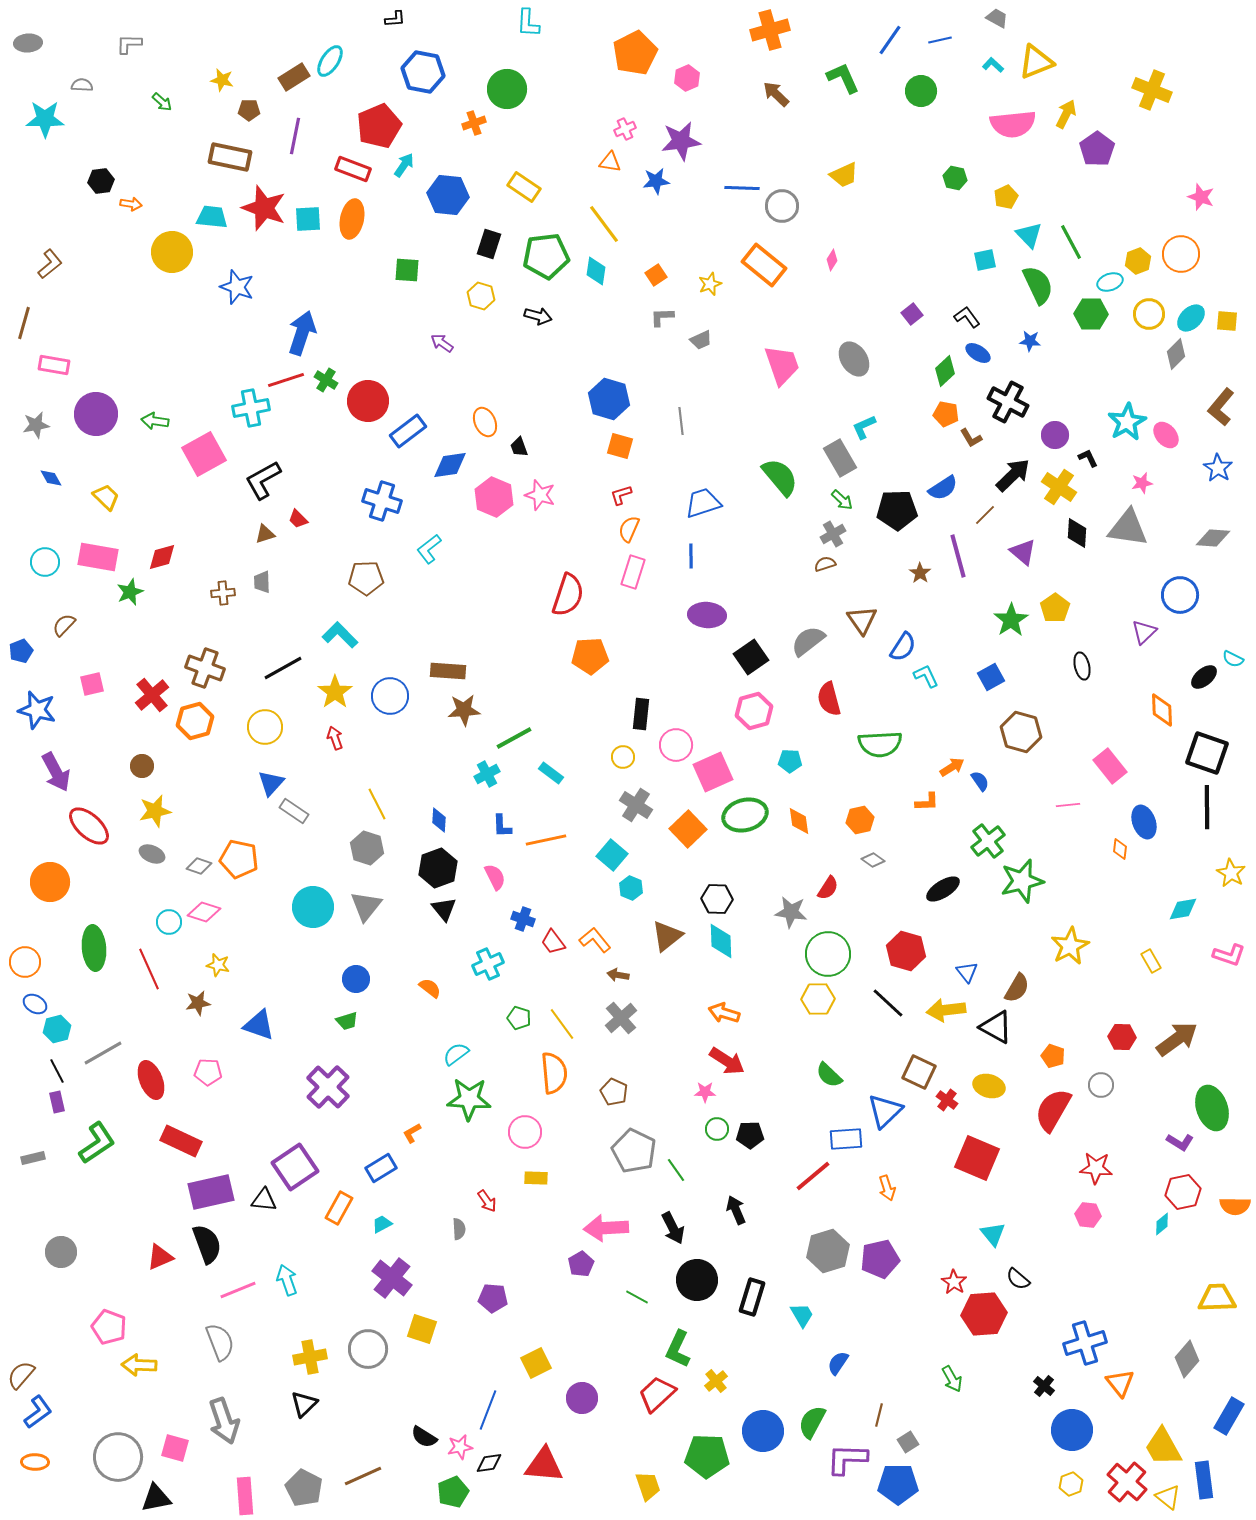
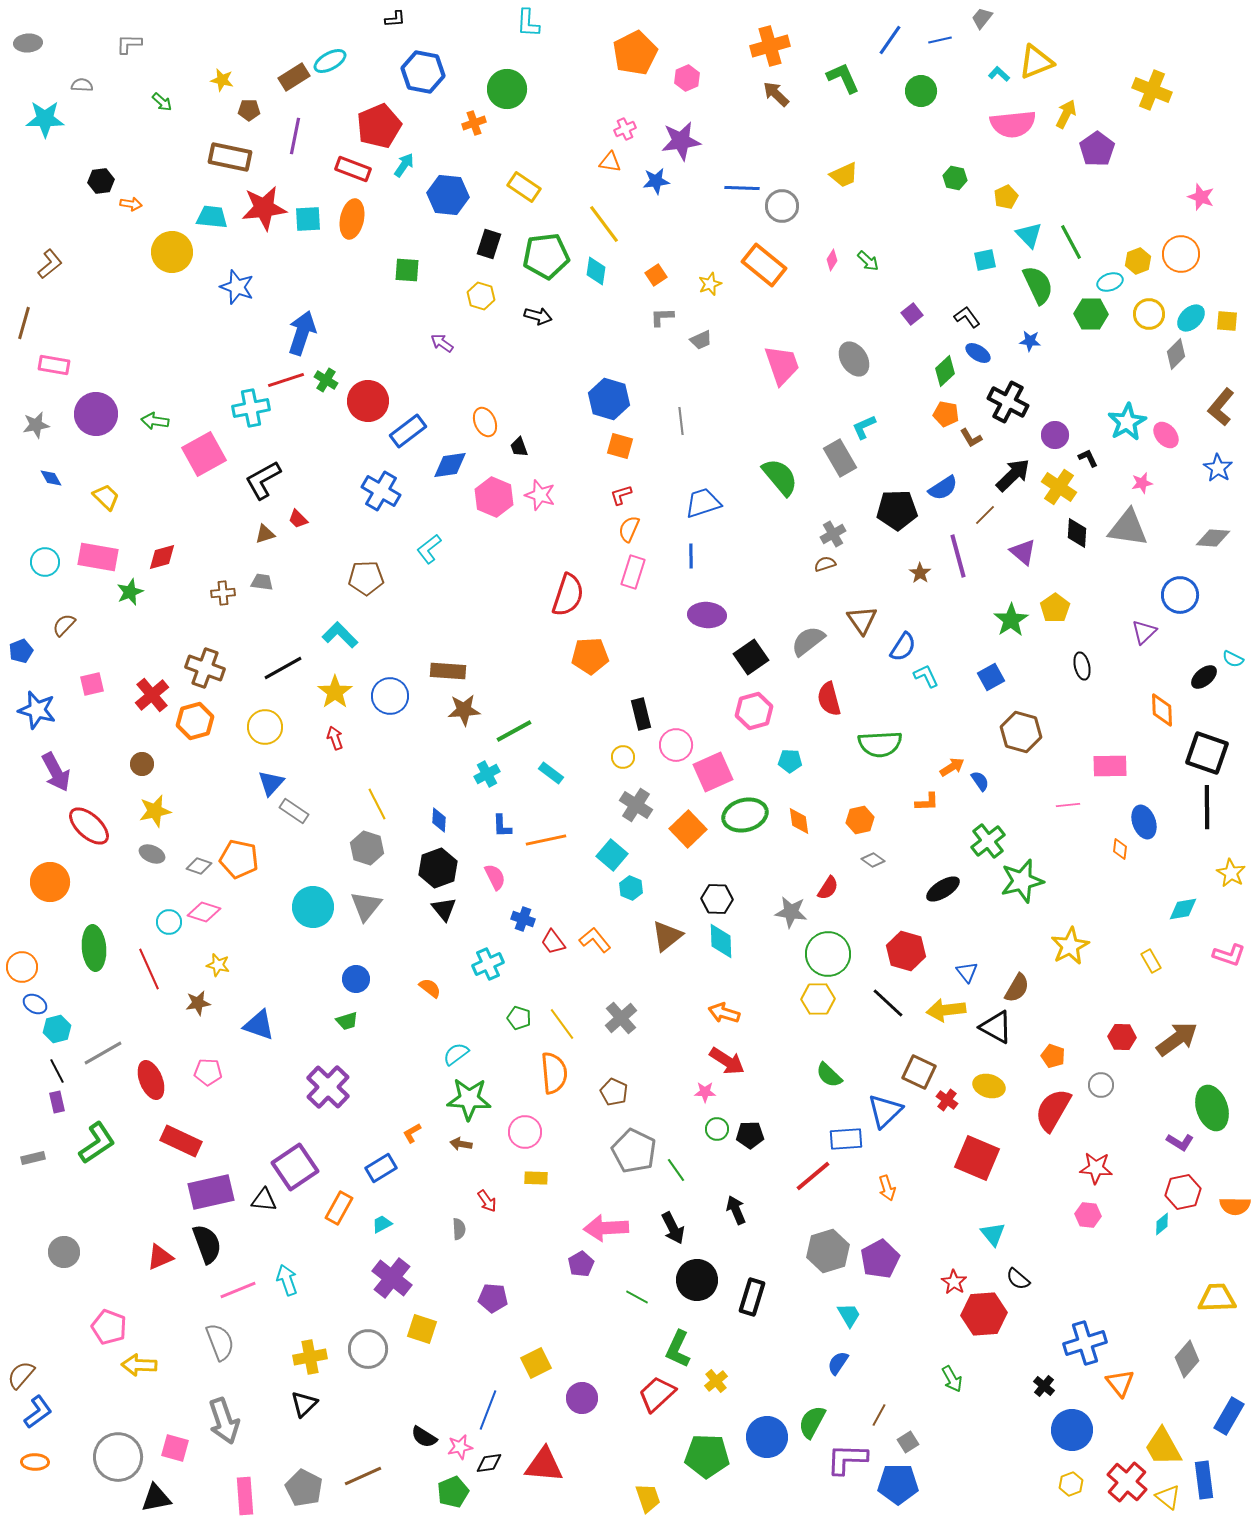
gray trapezoid at (997, 18): moved 15 px left; rotated 80 degrees counterclockwise
orange cross at (770, 30): moved 16 px down
cyan ellipse at (330, 61): rotated 28 degrees clockwise
cyan L-shape at (993, 65): moved 6 px right, 9 px down
red star at (264, 208): rotated 27 degrees counterclockwise
green arrow at (842, 500): moved 26 px right, 239 px up
blue cross at (382, 501): moved 1 px left, 10 px up; rotated 12 degrees clockwise
gray trapezoid at (262, 582): rotated 100 degrees clockwise
black rectangle at (641, 714): rotated 20 degrees counterclockwise
green line at (514, 738): moved 7 px up
brown circle at (142, 766): moved 2 px up
pink rectangle at (1110, 766): rotated 52 degrees counterclockwise
orange circle at (25, 962): moved 3 px left, 5 px down
brown arrow at (618, 975): moved 157 px left, 169 px down
gray circle at (61, 1252): moved 3 px right
purple pentagon at (880, 1259): rotated 15 degrees counterclockwise
cyan trapezoid at (802, 1315): moved 47 px right
brown line at (879, 1415): rotated 15 degrees clockwise
blue circle at (763, 1431): moved 4 px right, 6 px down
yellow trapezoid at (648, 1486): moved 12 px down
